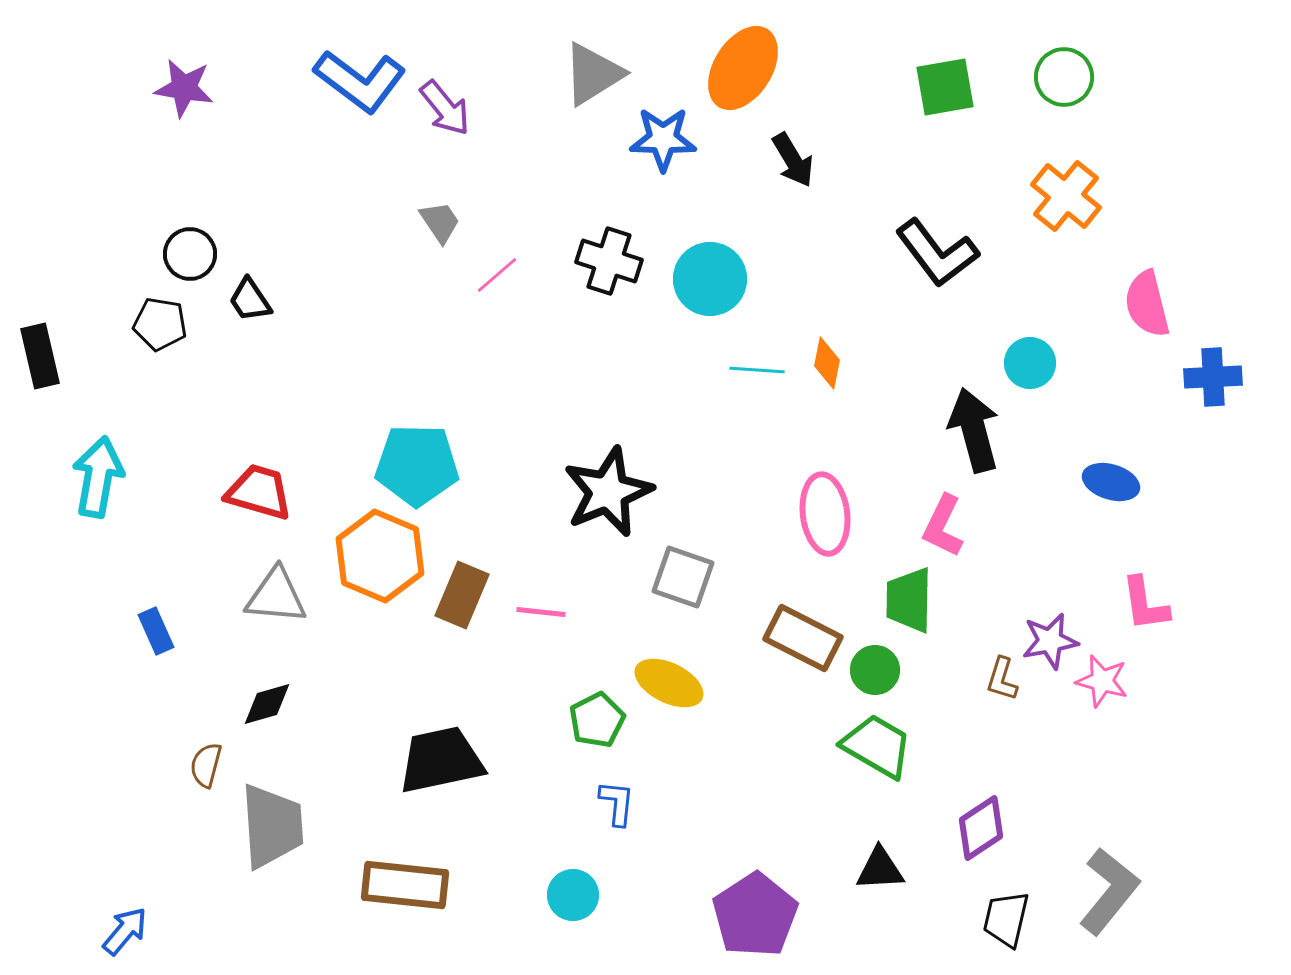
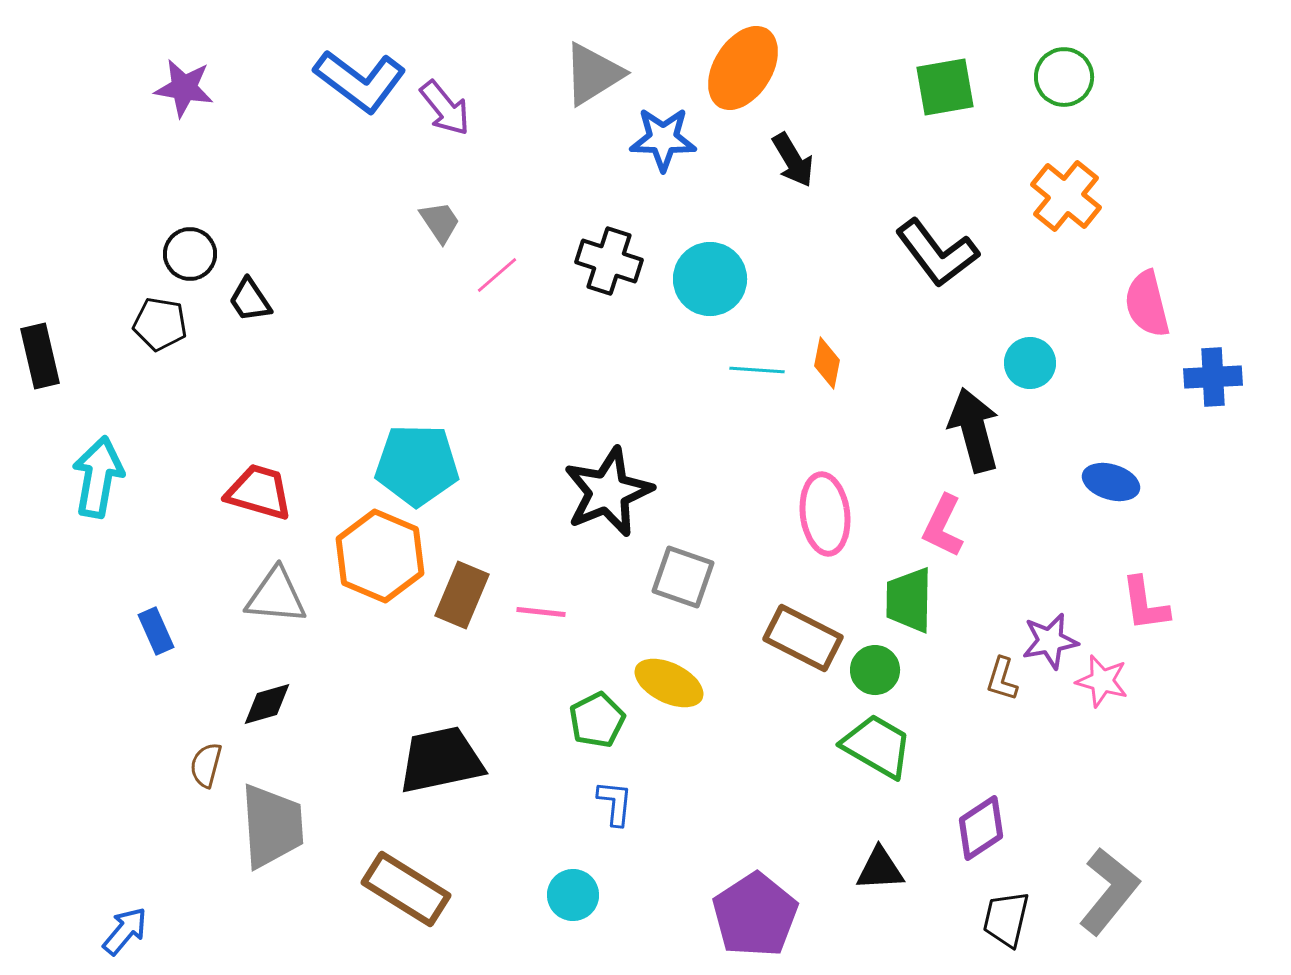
blue L-shape at (617, 803): moved 2 px left
brown rectangle at (405, 885): moved 1 px right, 4 px down; rotated 26 degrees clockwise
